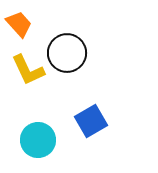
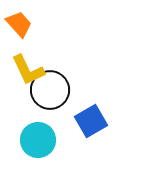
black circle: moved 17 px left, 37 px down
